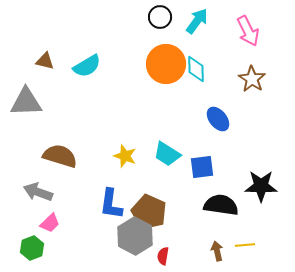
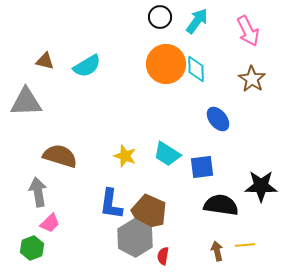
gray arrow: rotated 60 degrees clockwise
gray hexagon: moved 2 px down
